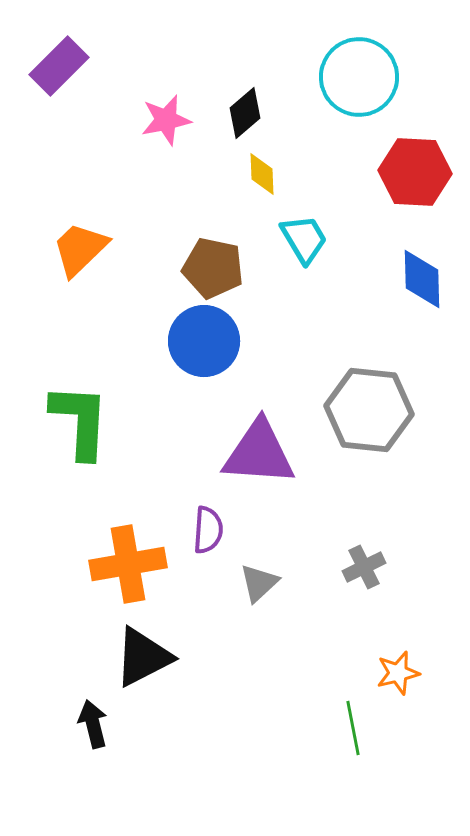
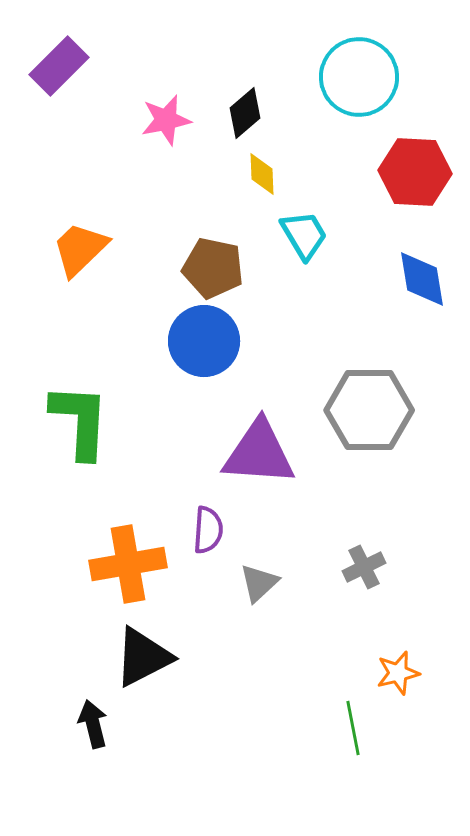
cyan trapezoid: moved 4 px up
blue diamond: rotated 8 degrees counterclockwise
gray hexagon: rotated 6 degrees counterclockwise
